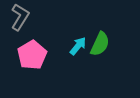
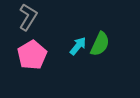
gray L-shape: moved 8 px right
